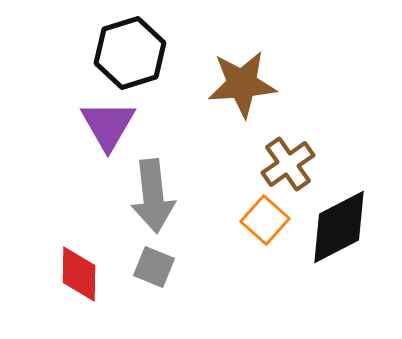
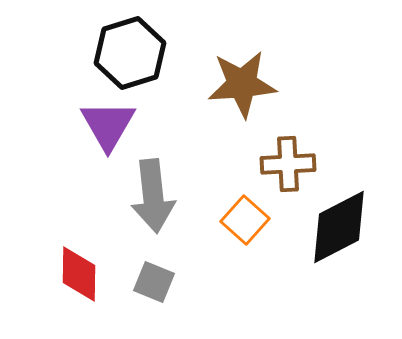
brown cross: rotated 32 degrees clockwise
orange square: moved 20 px left
gray square: moved 15 px down
